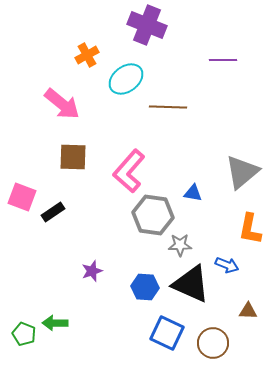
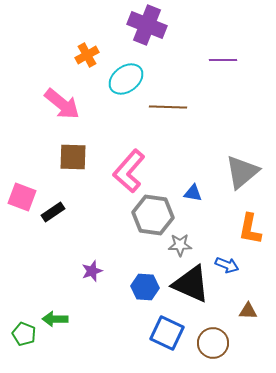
green arrow: moved 4 px up
